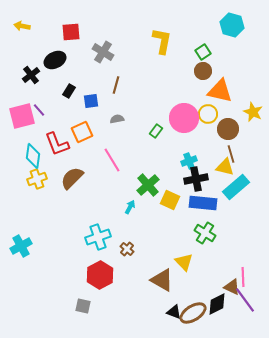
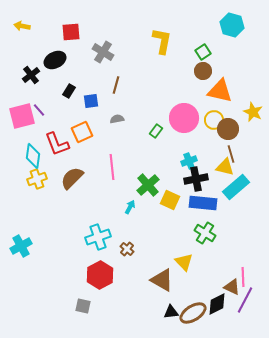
yellow circle at (208, 114): moved 6 px right, 6 px down
pink line at (112, 160): moved 7 px down; rotated 25 degrees clockwise
purple line at (245, 300): rotated 64 degrees clockwise
black triangle at (174, 312): moved 3 px left; rotated 28 degrees counterclockwise
